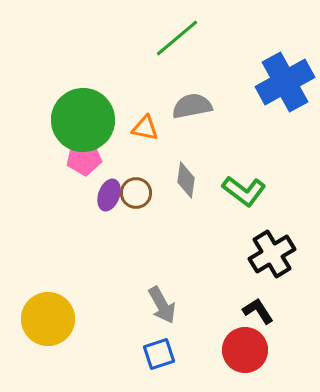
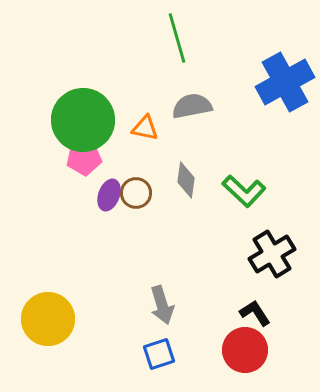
green line: rotated 66 degrees counterclockwise
green L-shape: rotated 6 degrees clockwise
gray arrow: rotated 12 degrees clockwise
black L-shape: moved 3 px left, 2 px down
